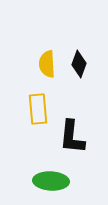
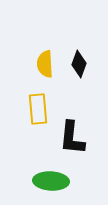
yellow semicircle: moved 2 px left
black L-shape: moved 1 px down
